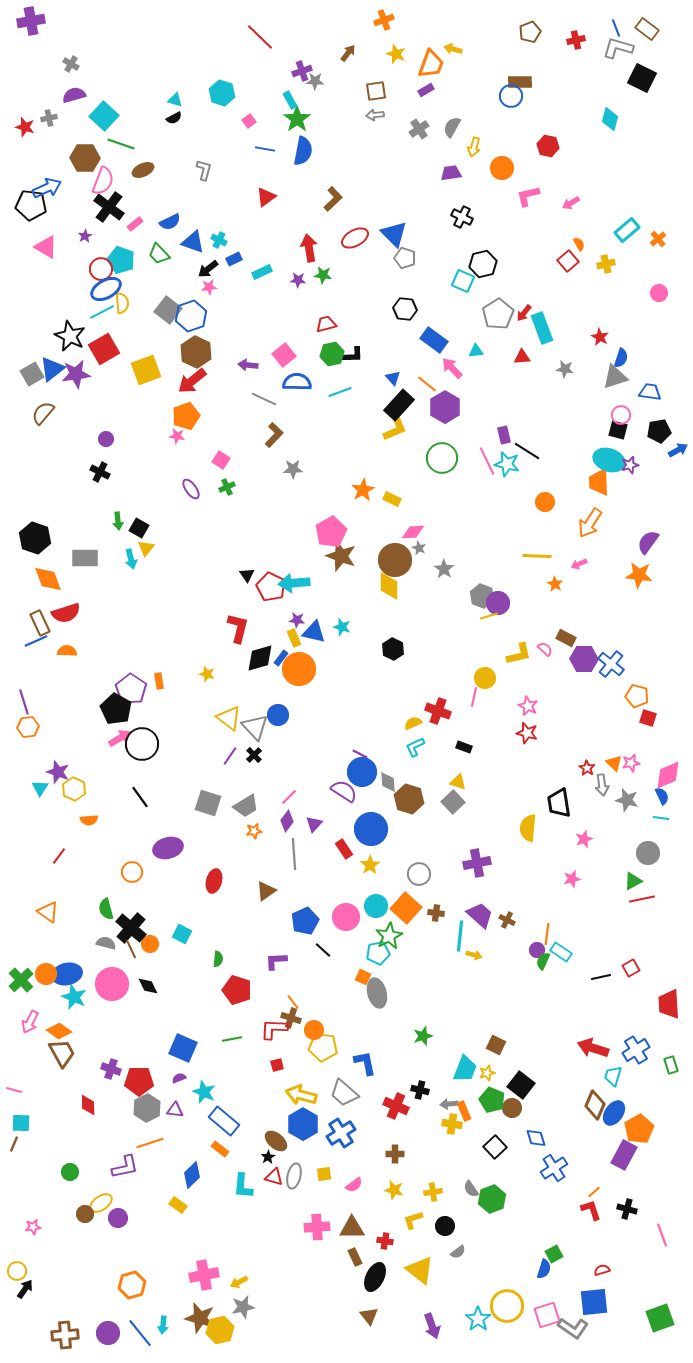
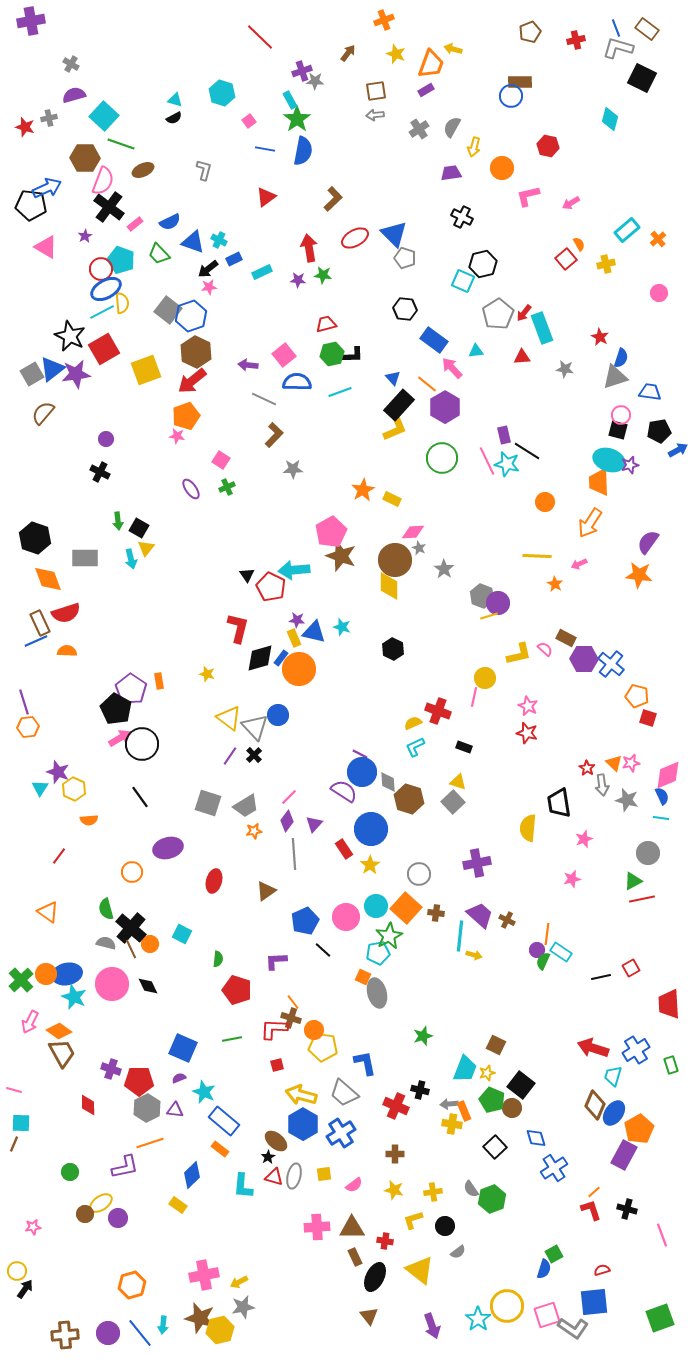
red square at (568, 261): moved 2 px left, 2 px up
cyan arrow at (294, 583): moved 13 px up
